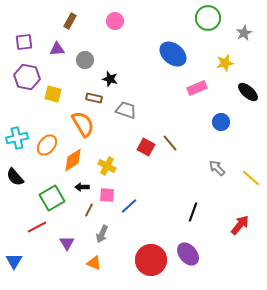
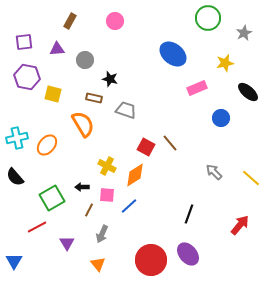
blue circle at (221, 122): moved 4 px up
orange diamond at (73, 160): moved 62 px right, 15 px down
gray arrow at (217, 168): moved 3 px left, 4 px down
black line at (193, 212): moved 4 px left, 2 px down
orange triangle at (94, 263): moved 4 px right, 1 px down; rotated 28 degrees clockwise
